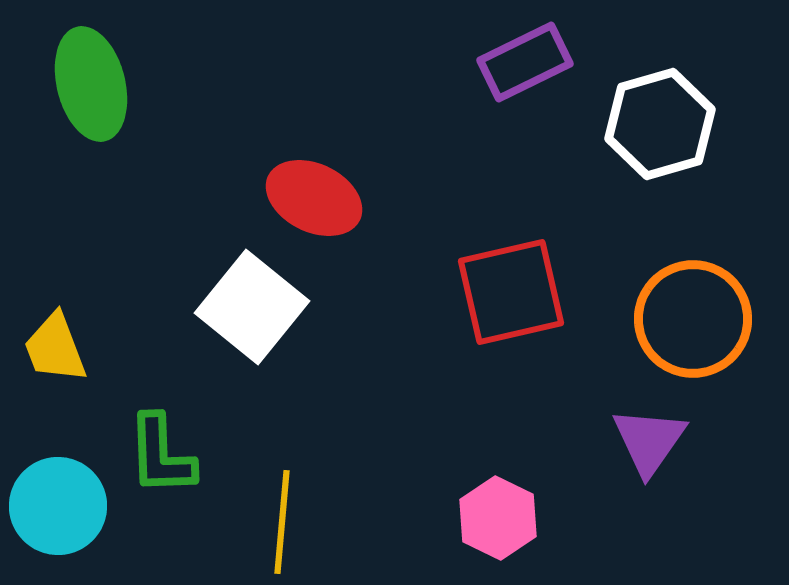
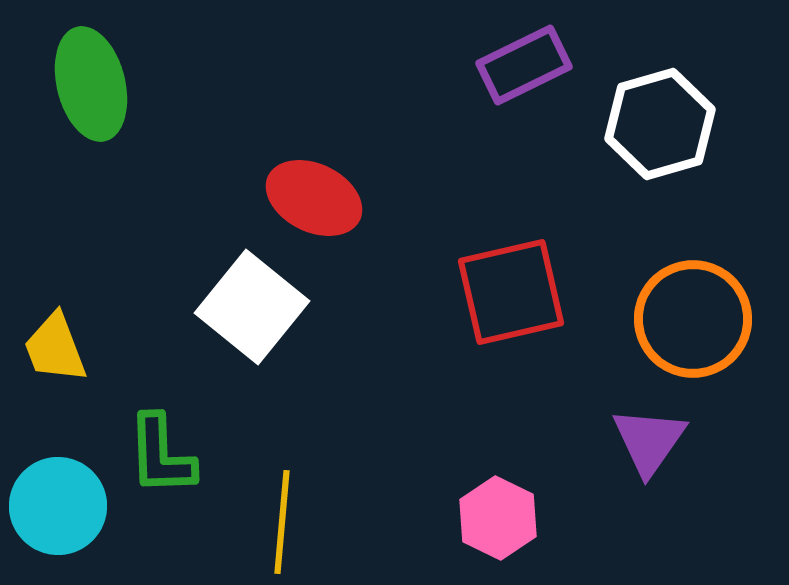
purple rectangle: moved 1 px left, 3 px down
